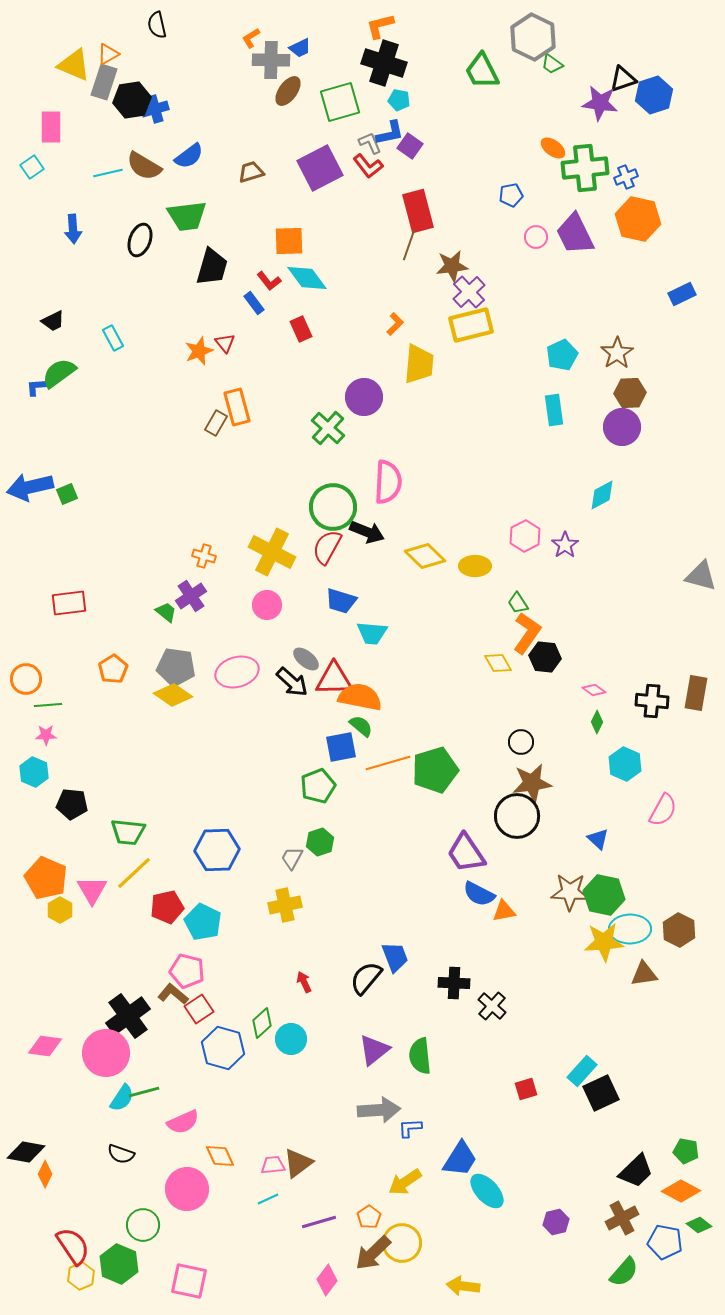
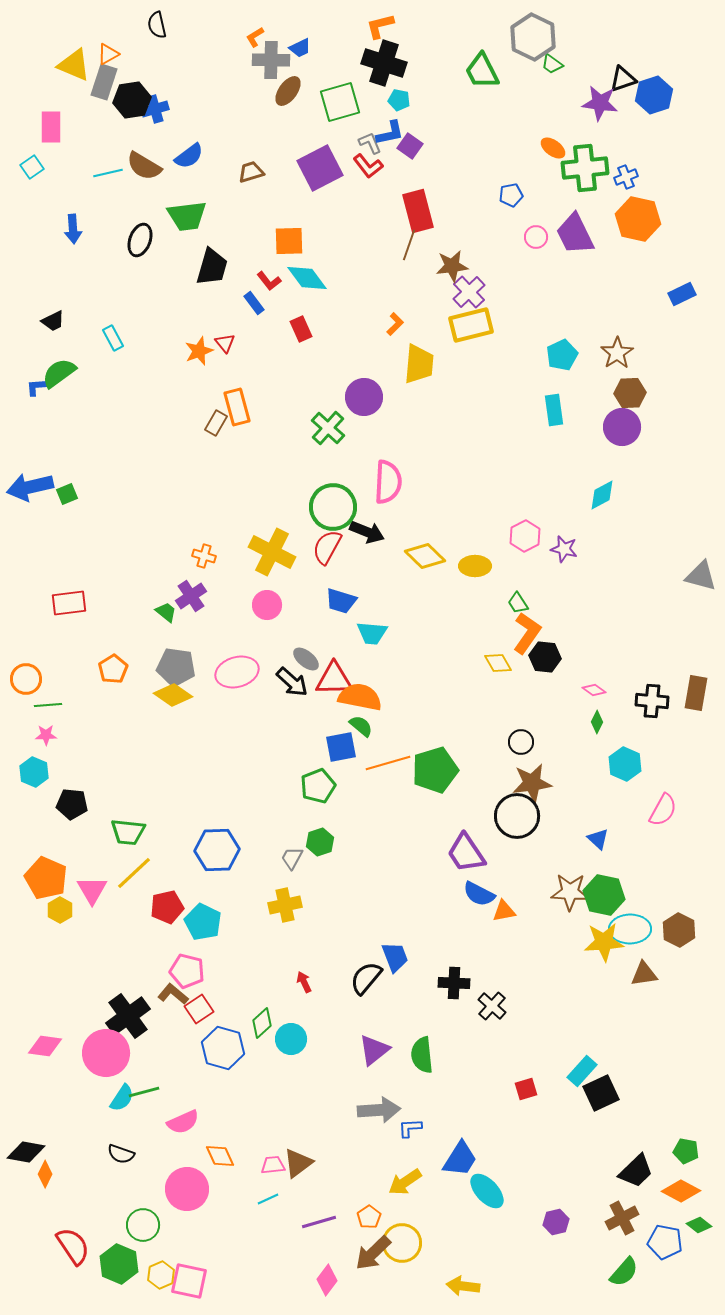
orange L-shape at (251, 38): moved 4 px right, 1 px up
purple star at (565, 545): moved 1 px left, 4 px down; rotated 24 degrees counterclockwise
green semicircle at (420, 1056): moved 2 px right, 1 px up
yellow hexagon at (81, 1276): moved 80 px right, 1 px up
